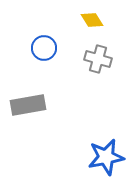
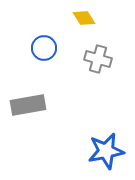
yellow diamond: moved 8 px left, 2 px up
blue star: moved 6 px up
